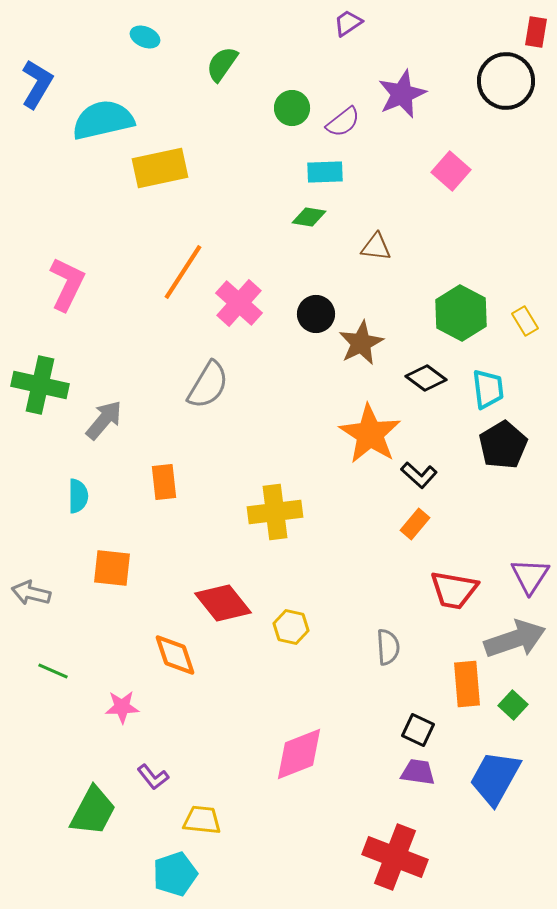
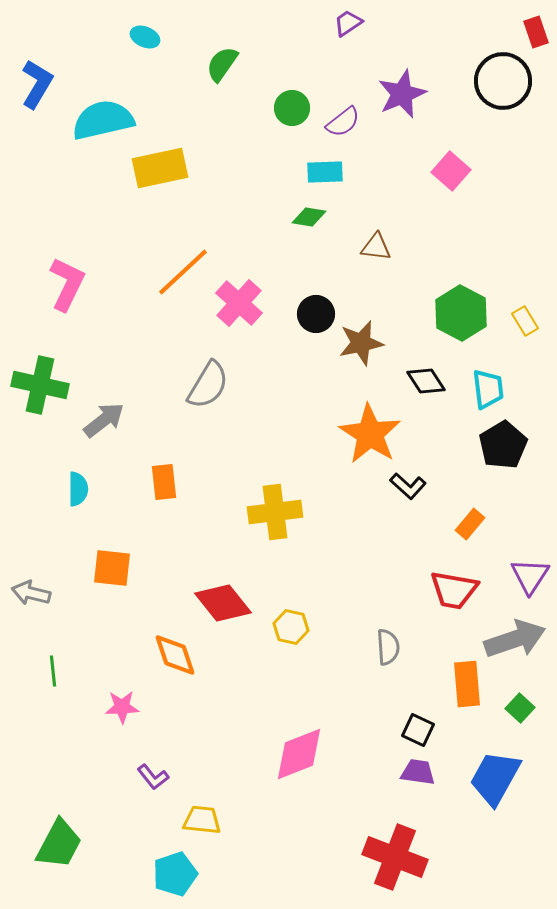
red rectangle at (536, 32): rotated 28 degrees counterclockwise
black circle at (506, 81): moved 3 px left
orange line at (183, 272): rotated 14 degrees clockwise
brown star at (361, 343): rotated 15 degrees clockwise
black diamond at (426, 378): moved 3 px down; rotated 21 degrees clockwise
gray arrow at (104, 420): rotated 12 degrees clockwise
black L-shape at (419, 475): moved 11 px left, 11 px down
cyan semicircle at (78, 496): moved 7 px up
orange rectangle at (415, 524): moved 55 px right
green line at (53, 671): rotated 60 degrees clockwise
green square at (513, 705): moved 7 px right, 3 px down
green trapezoid at (93, 811): moved 34 px left, 33 px down
